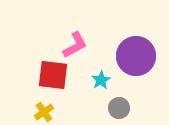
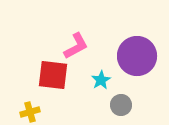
pink L-shape: moved 1 px right, 1 px down
purple circle: moved 1 px right
gray circle: moved 2 px right, 3 px up
yellow cross: moved 14 px left; rotated 18 degrees clockwise
